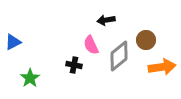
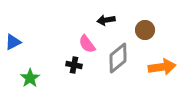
brown circle: moved 1 px left, 10 px up
pink semicircle: moved 4 px left, 1 px up; rotated 12 degrees counterclockwise
gray diamond: moved 1 px left, 2 px down
